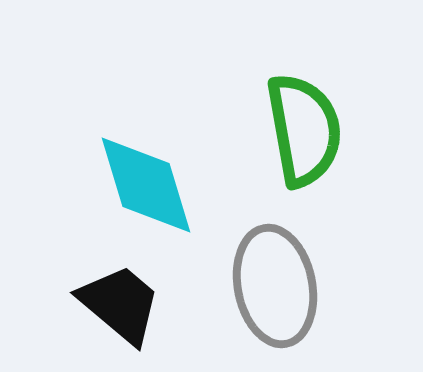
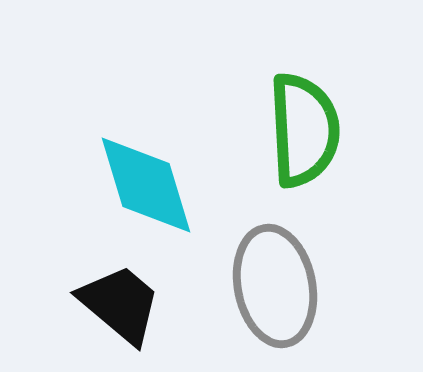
green semicircle: rotated 7 degrees clockwise
